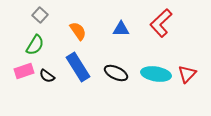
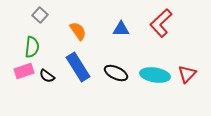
green semicircle: moved 3 px left, 2 px down; rotated 25 degrees counterclockwise
cyan ellipse: moved 1 px left, 1 px down
